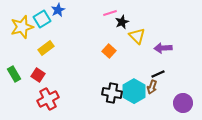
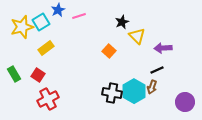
pink line: moved 31 px left, 3 px down
cyan square: moved 1 px left, 3 px down
black line: moved 1 px left, 4 px up
purple circle: moved 2 px right, 1 px up
